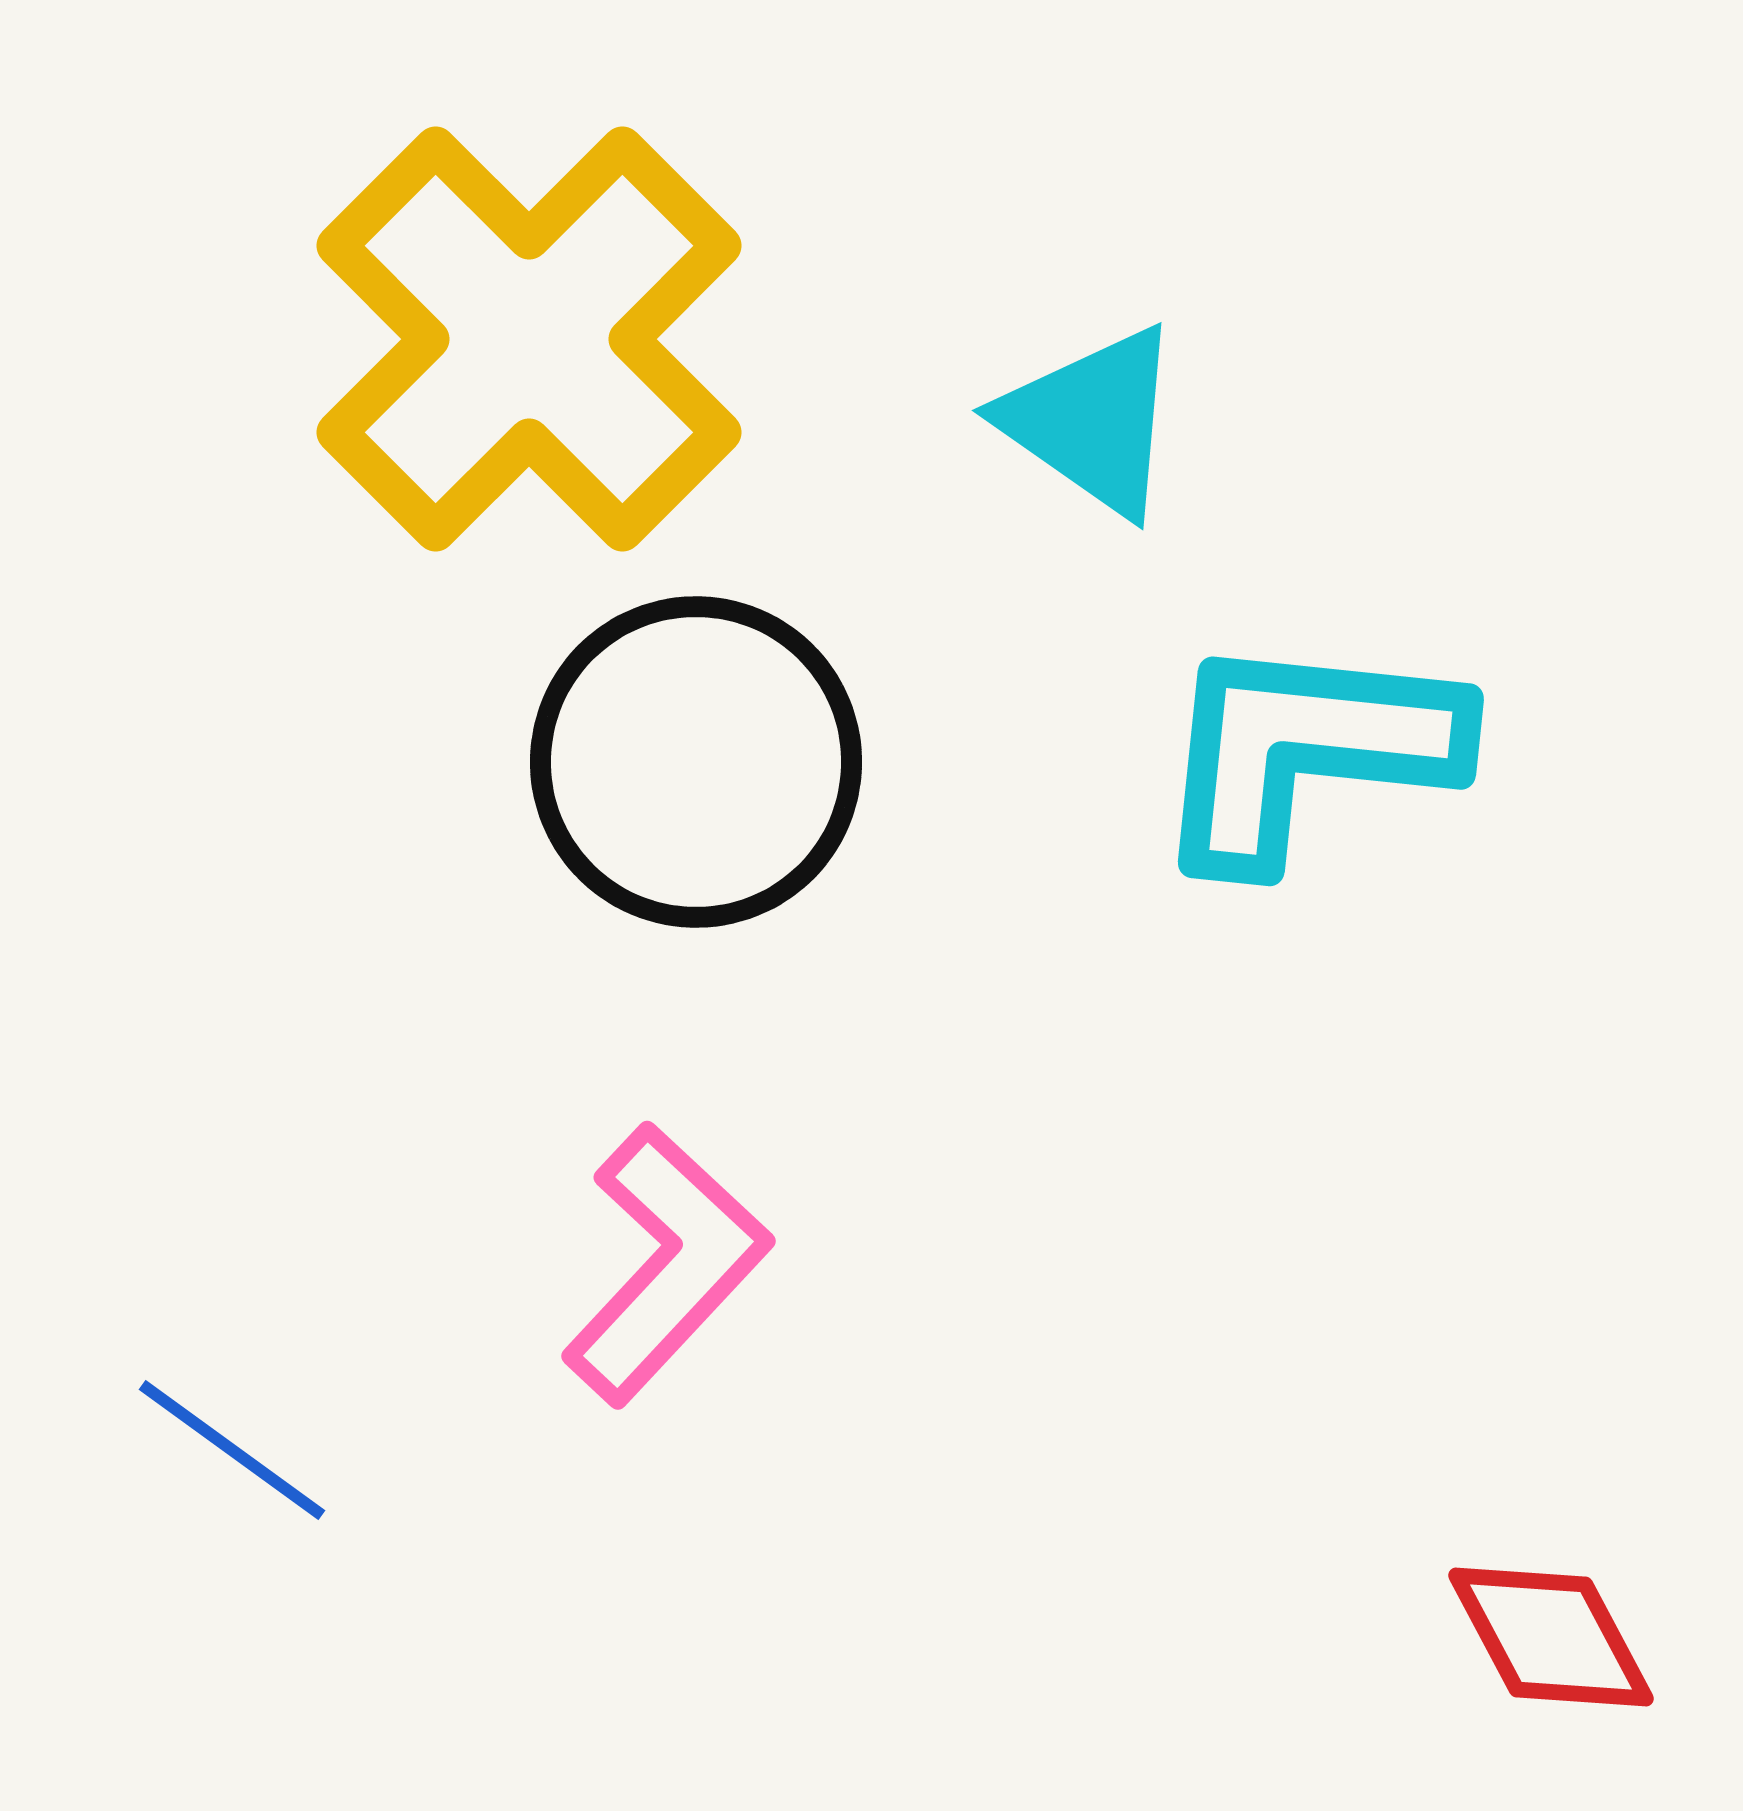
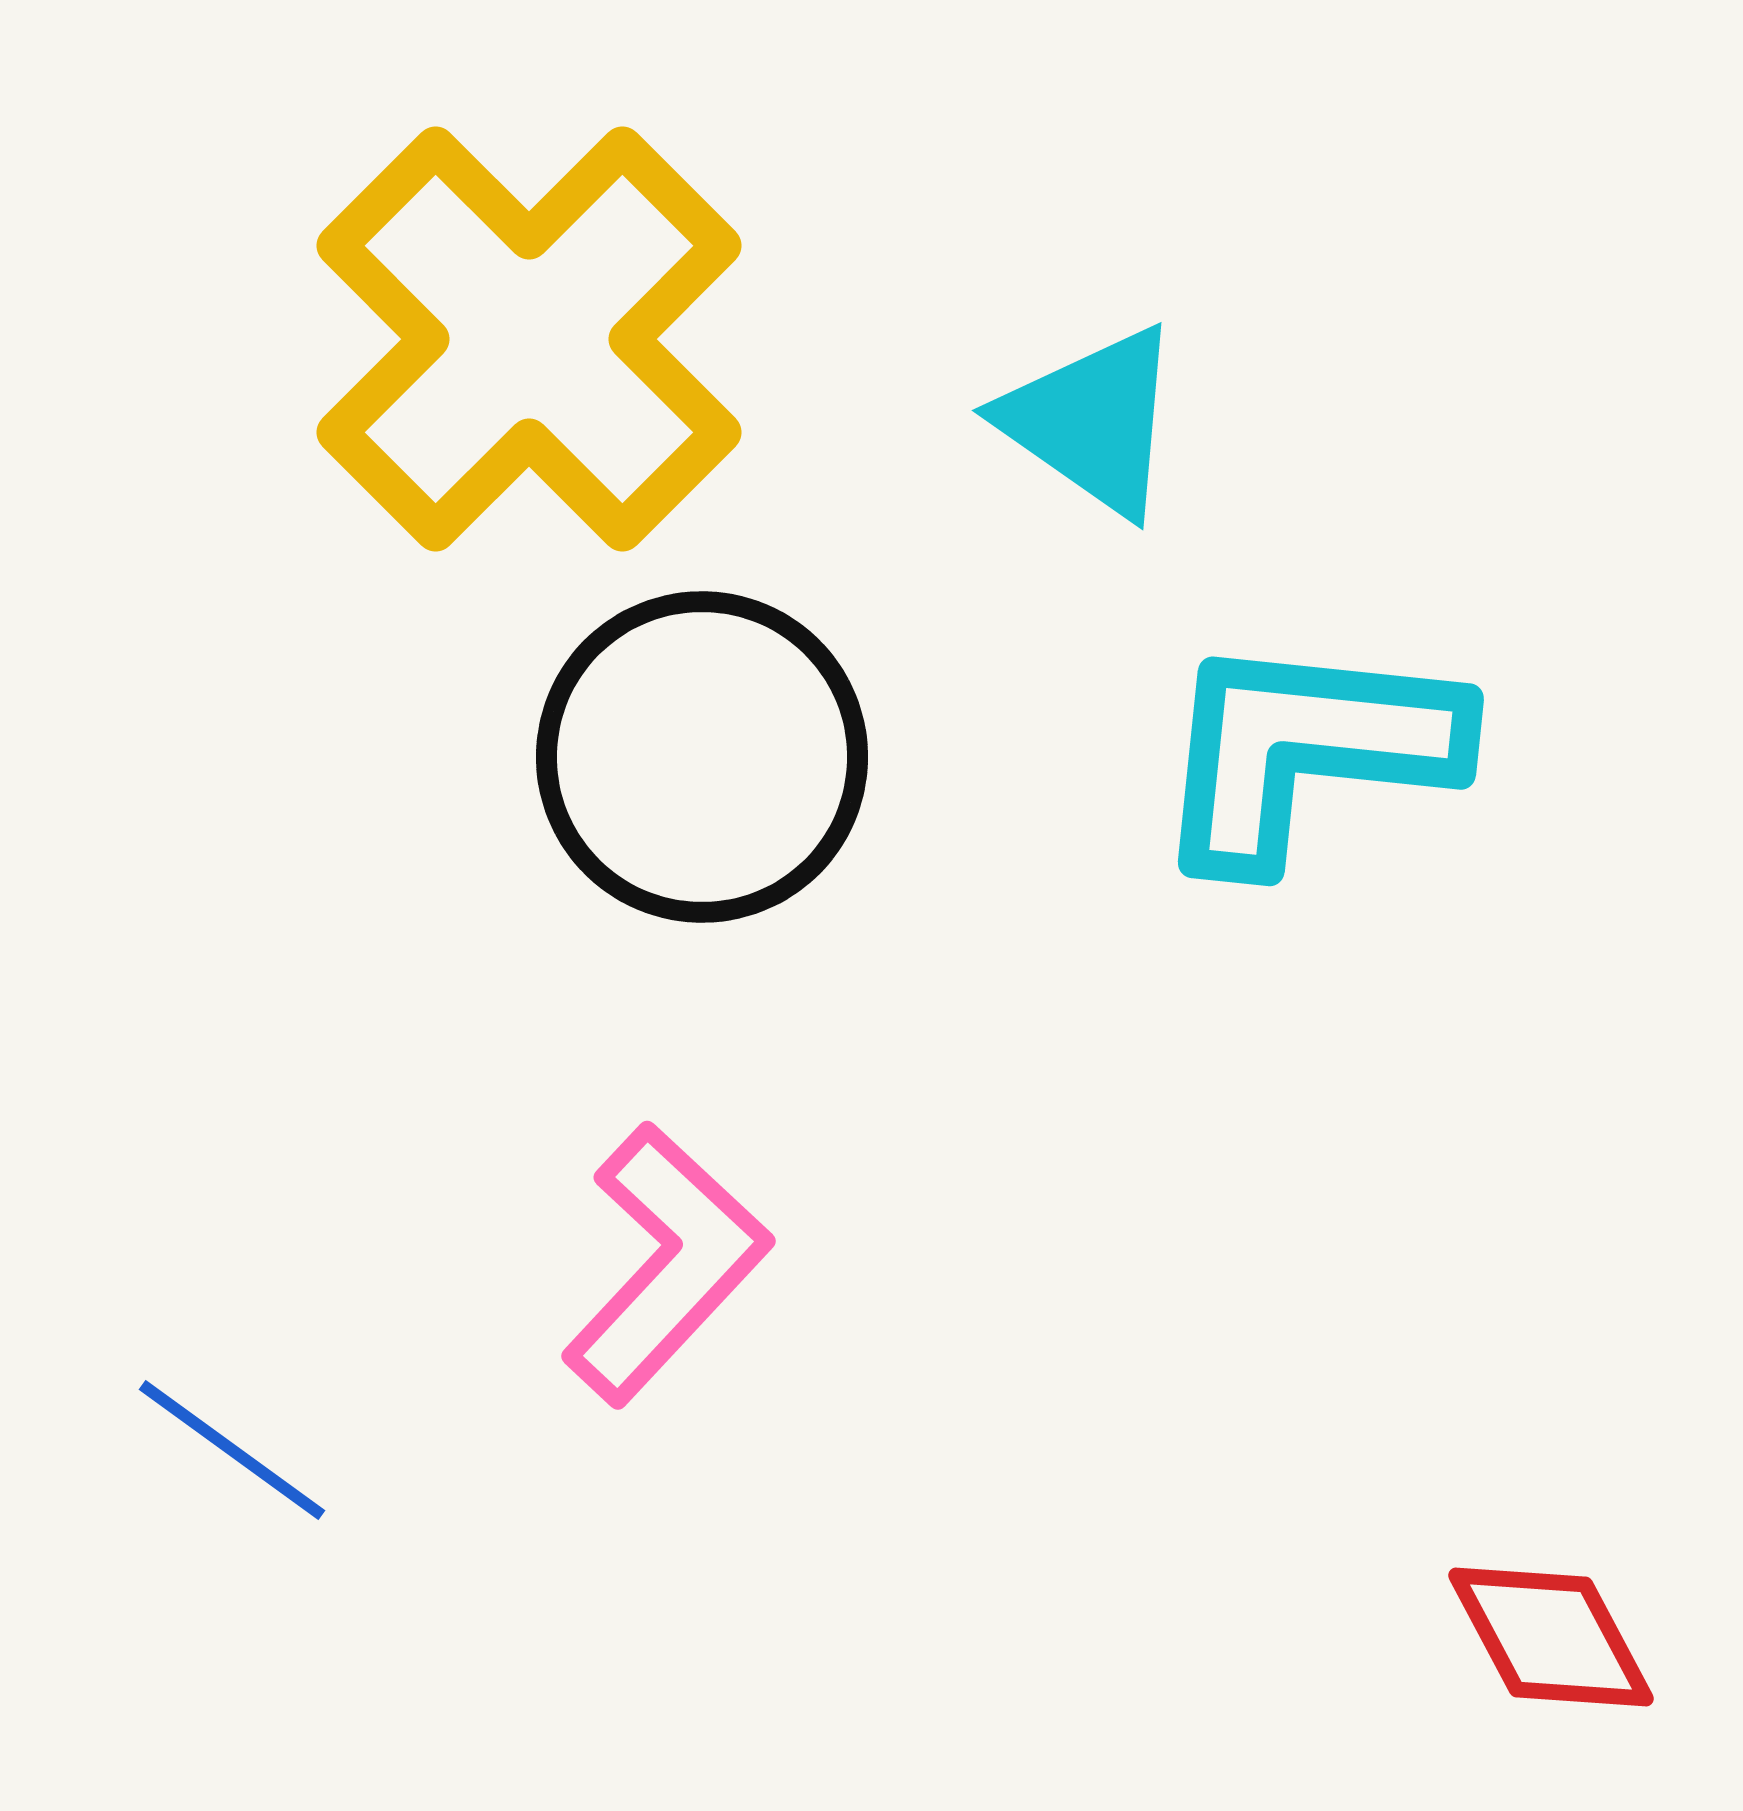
black circle: moved 6 px right, 5 px up
